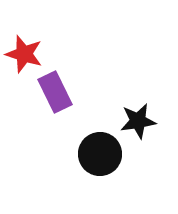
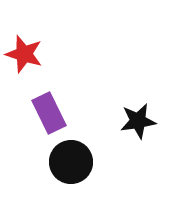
purple rectangle: moved 6 px left, 21 px down
black circle: moved 29 px left, 8 px down
